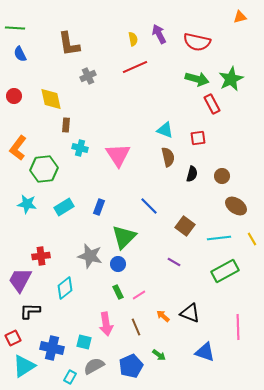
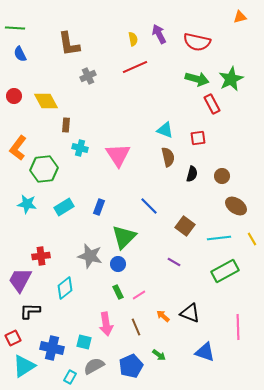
yellow diamond at (51, 99): moved 5 px left, 2 px down; rotated 15 degrees counterclockwise
